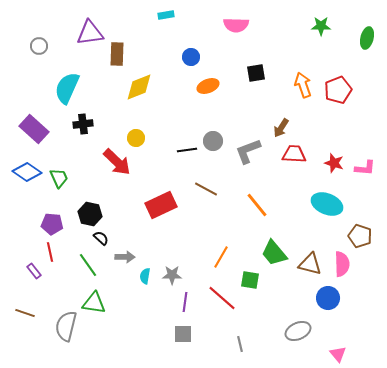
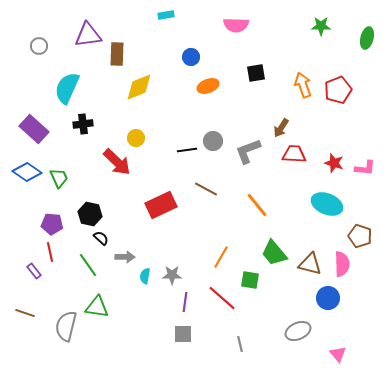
purple triangle at (90, 33): moved 2 px left, 2 px down
green triangle at (94, 303): moved 3 px right, 4 px down
